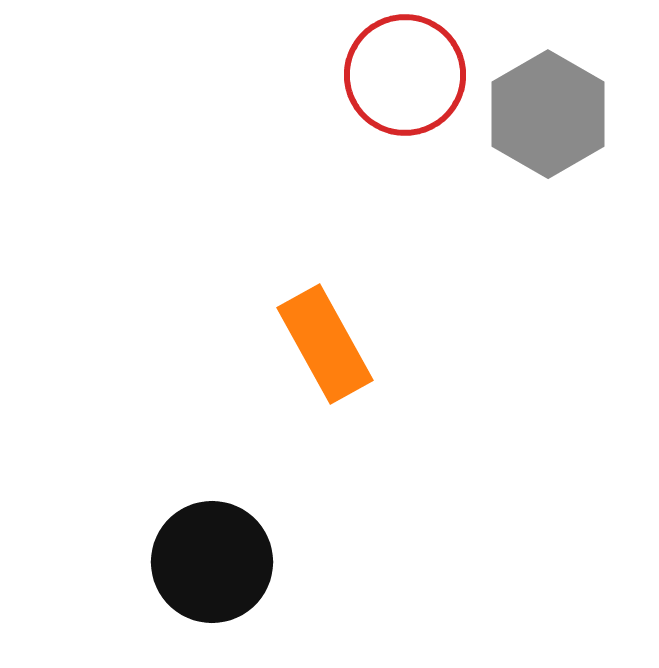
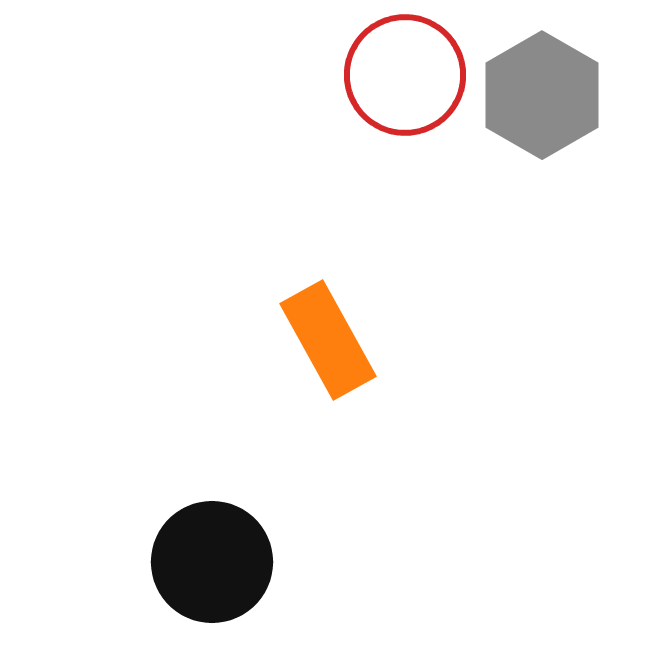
gray hexagon: moved 6 px left, 19 px up
orange rectangle: moved 3 px right, 4 px up
